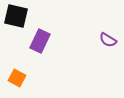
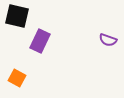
black square: moved 1 px right
purple semicircle: rotated 12 degrees counterclockwise
